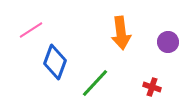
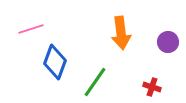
pink line: moved 1 px up; rotated 15 degrees clockwise
green line: moved 1 px up; rotated 8 degrees counterclockwise
